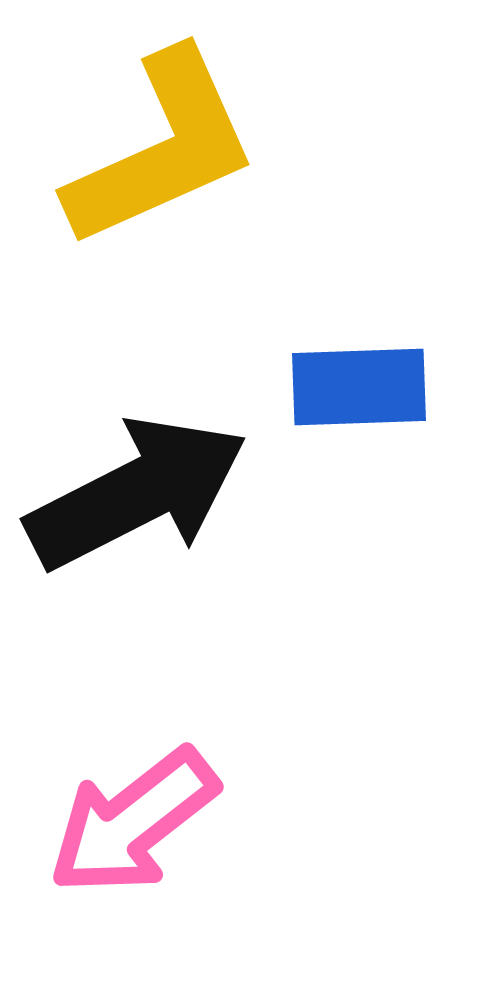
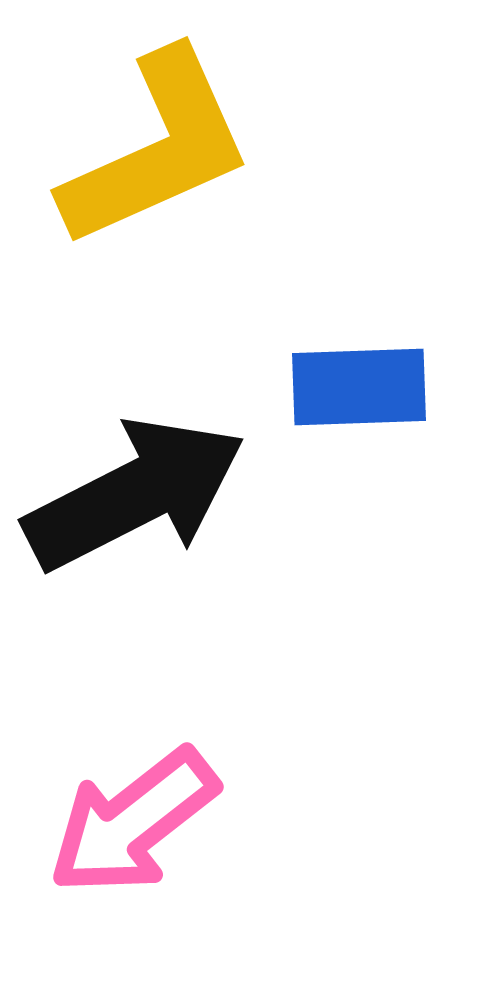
yellow L-shape: moved 5 px left
black arrow: moved 2 px left, 1 px down
